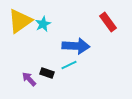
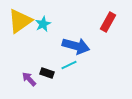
red rectangle: rotated 66 degrees clockwise
blue arrow: rotated 12 degrees clockwise
